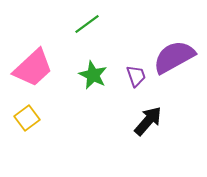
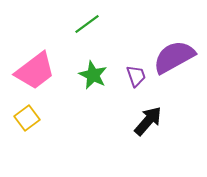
pink trapezoid: moved 2 px right, 3 px down; rotated 6 degrees clockwise
